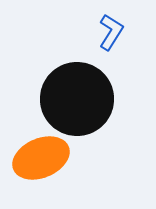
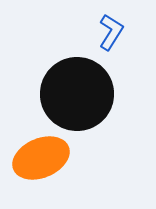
black circle: moved 5 px up
